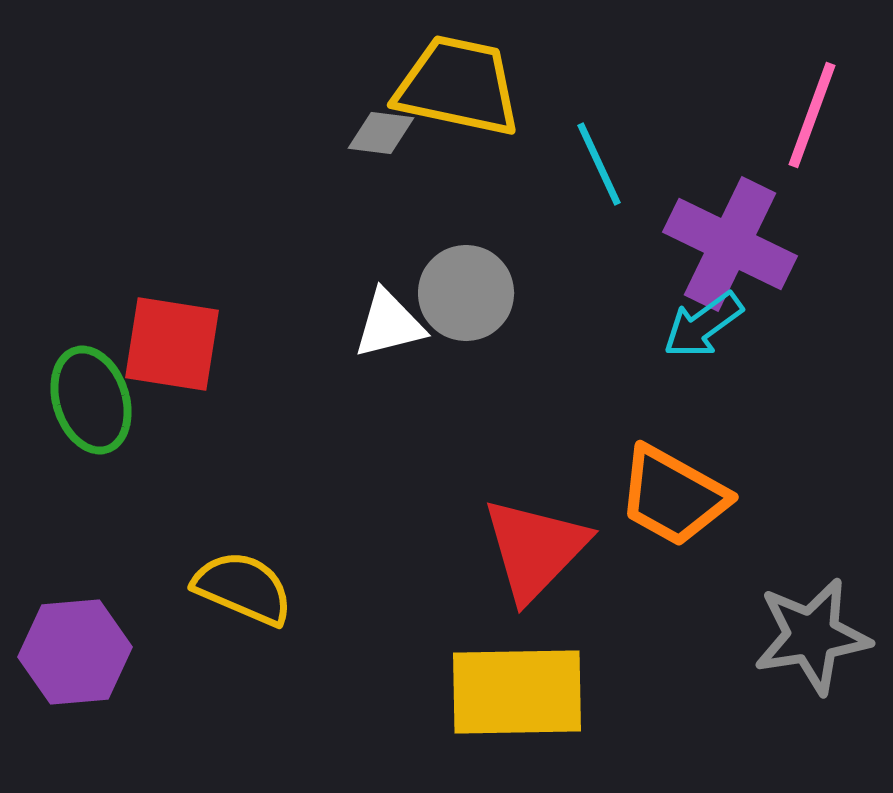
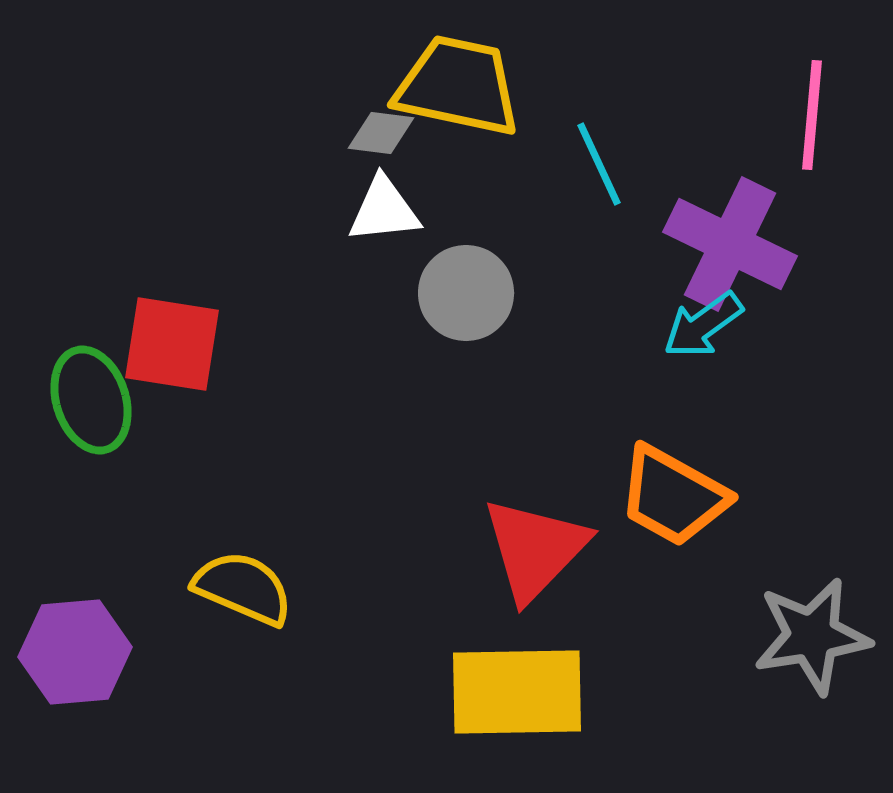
pink line: rotated 15 degrees counterclockwise
white triangle: moved 5 px left, 114 px up; rotated 8 degrees clockwise
